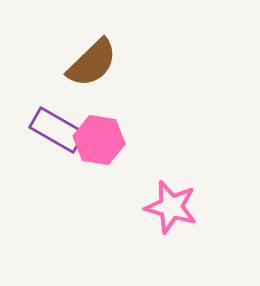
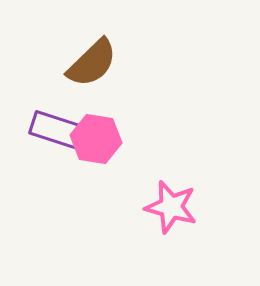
purple rectangle: rotated 12 degrees counterclockwise
pink hexagon: moved 3 px left, 1 px up
